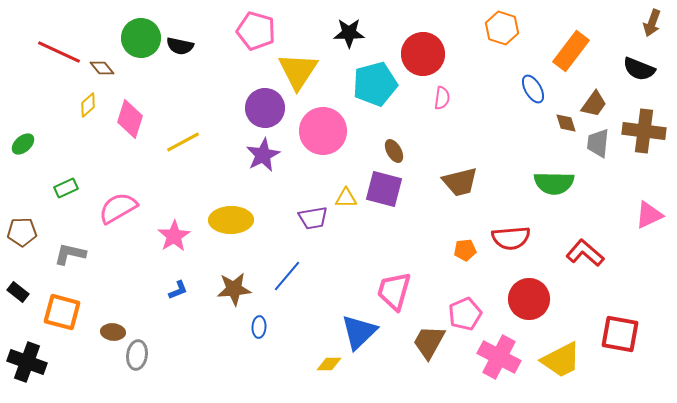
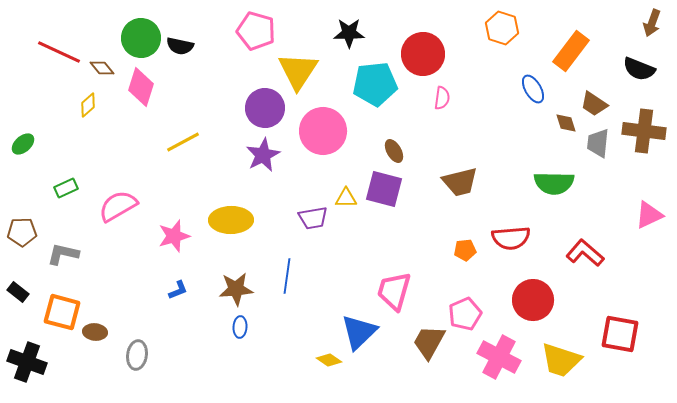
cyan pentagon at (375, 84): rotated 9 degrees clockwise
brown trapezoid at (594, 104): rotated 88 degrees clockwise
pink diamond at (130, 119): moved 11 px right, 32 px up
pink semicircle at (118, 208): moved 2 px up
pink star at (174, 236): rotated 16 degrees clockwise
gray L-shape at (70, 254): moved 7 px left
blue line at (287, 276): rotated 32 degrees counterclockwise
brown star at (234, 289): moved 2 px right
red circle at (529, 299): moved 4 px right, 1 px down
blue ellipse at (259, 327): moved 19 px left
brown ellipse at (113, 332): moved 18 px left
yellow trapezoid at (561, 360): rotated 45 degrees clockwise
yellow diamond at (329, 364): moved 4 px up; rotated 35 degrees clockwise
